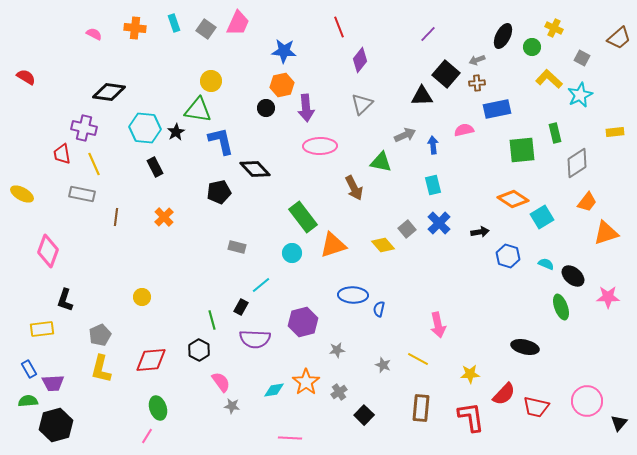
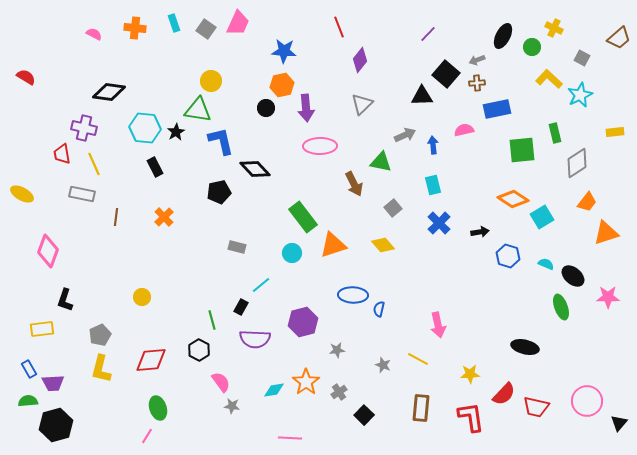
brown arrow at (354, 188): moved 4 px up
gray square at (407, 229): moved 14 px left, 21 px up
